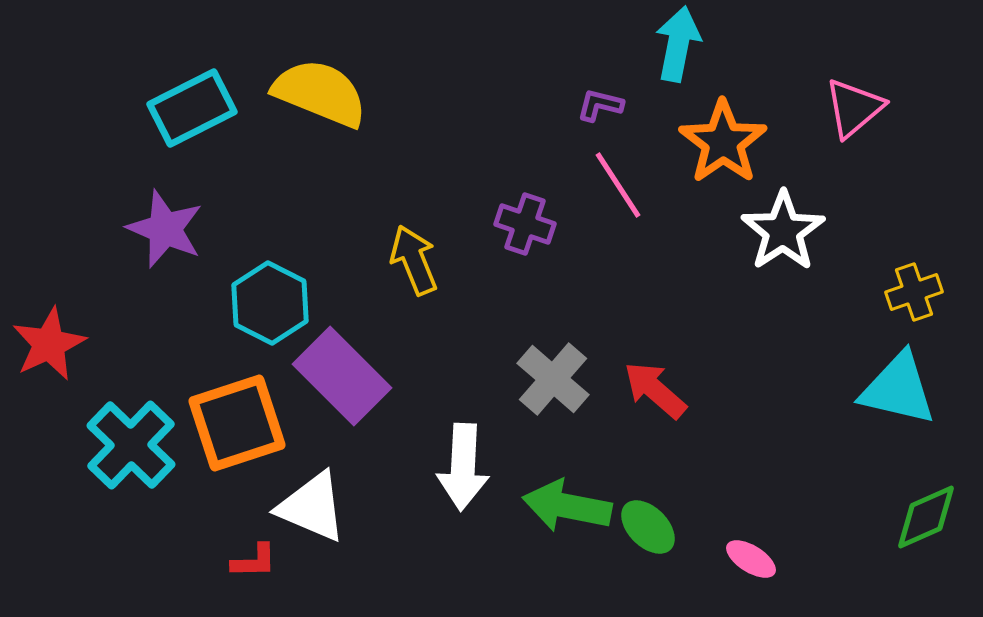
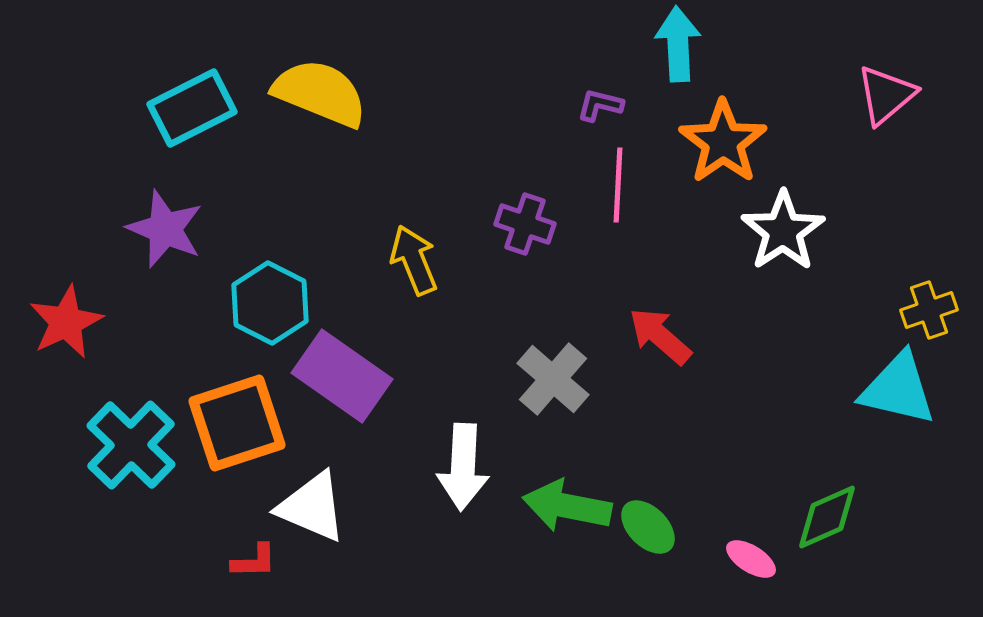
cyan arrow: rotated 14 degrees counterclockwise
pink triangle: moved 32 px right, 13 px up
pink line: rotated 36 degrees clockwise
yellow cross: moved 15 px right, 18 px down
red star: moved 17 px right, 22 px up
purple rectangle: rotated 10 degrees counterclockwise
red arrow: moved 5 px right, 54 px up
green diamond: moved 99 px left
